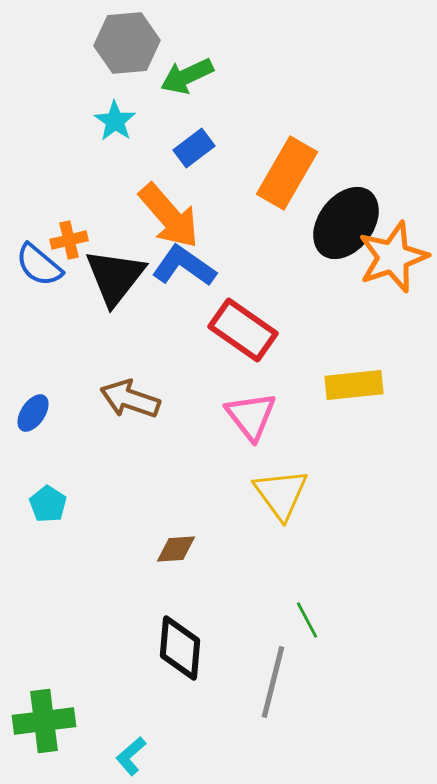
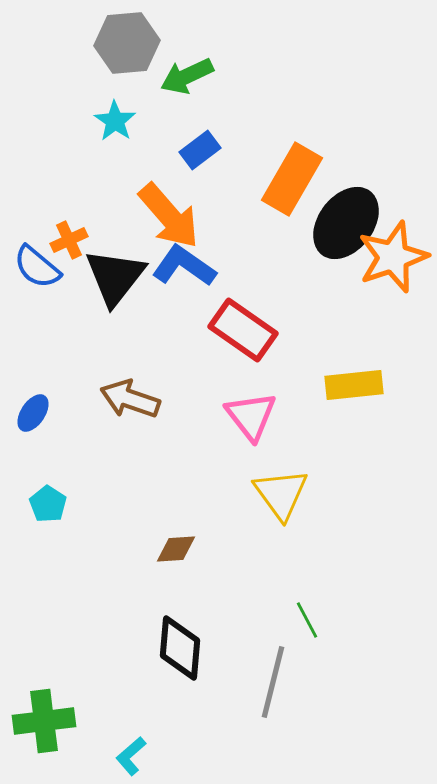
blue rectangle: moved 6 px right, 2 px down
orange rectangle: moved 5 px right, 6 px down
orange cross: rotated 12 degrees counterclockwise
blue semicircle: moved 2 px left, 2 px down
